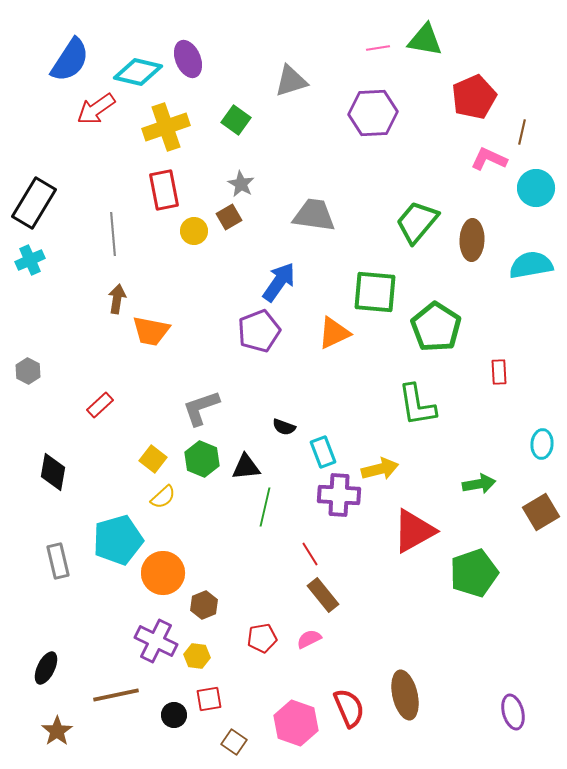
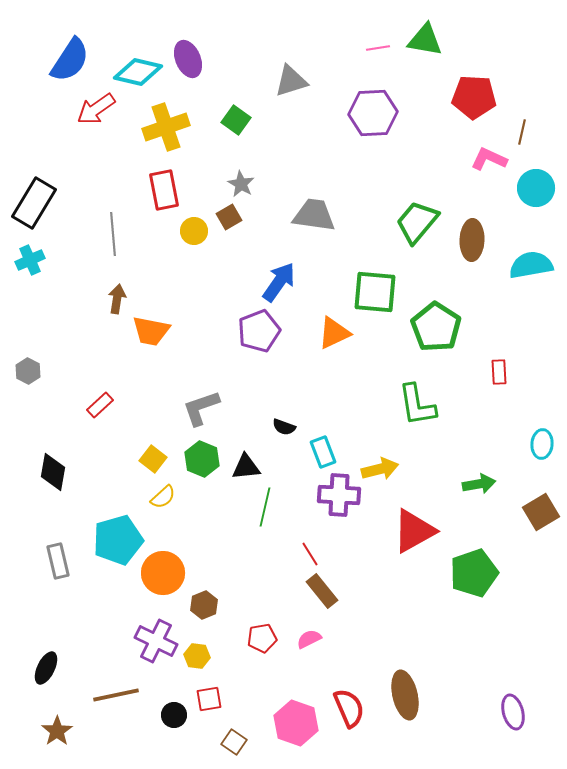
red pentagon at (474, 97): rotated 27 degrees clockwise
brown rectangle at (323, 595): moved 1 px left, 4 px up
